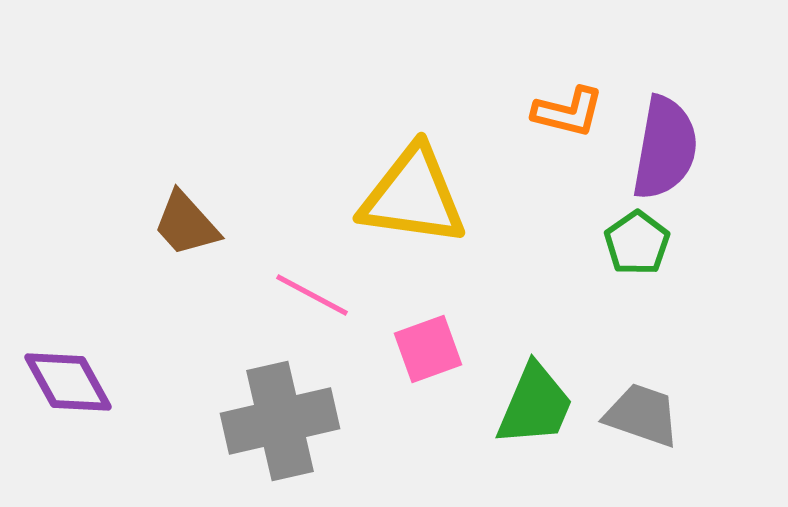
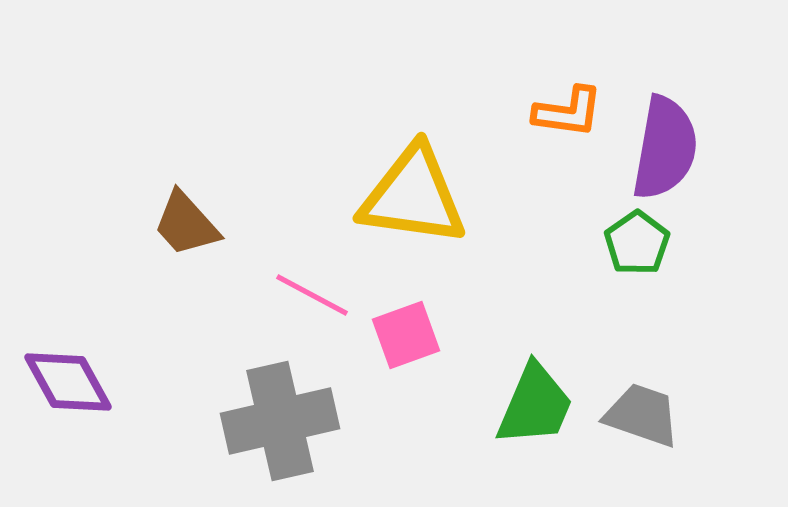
orange L-shape: rotated 6 degrees counterclockwise
pink square: moved 22 px left, 14 px up
